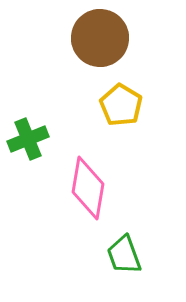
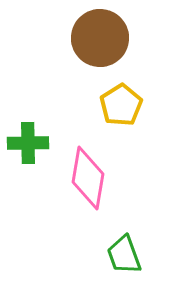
yellow pentagon: rotated 9 degrees clockwise
green cross: moved 4 px down; rotated 21 degrees clockwise
pink diamond: moved 10 px up
